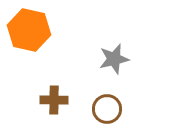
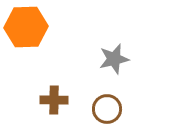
orange hexagon: moved 3 px left, 3 px up; rotated 15 degrees counterclockwise
